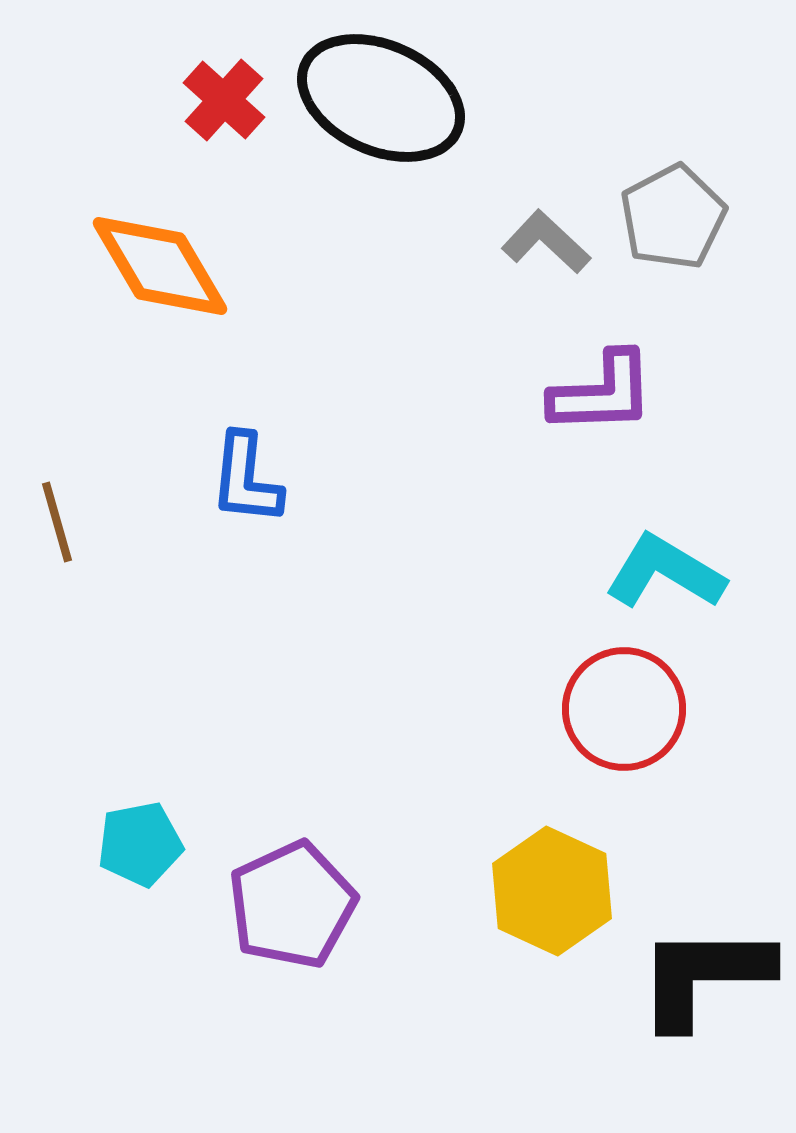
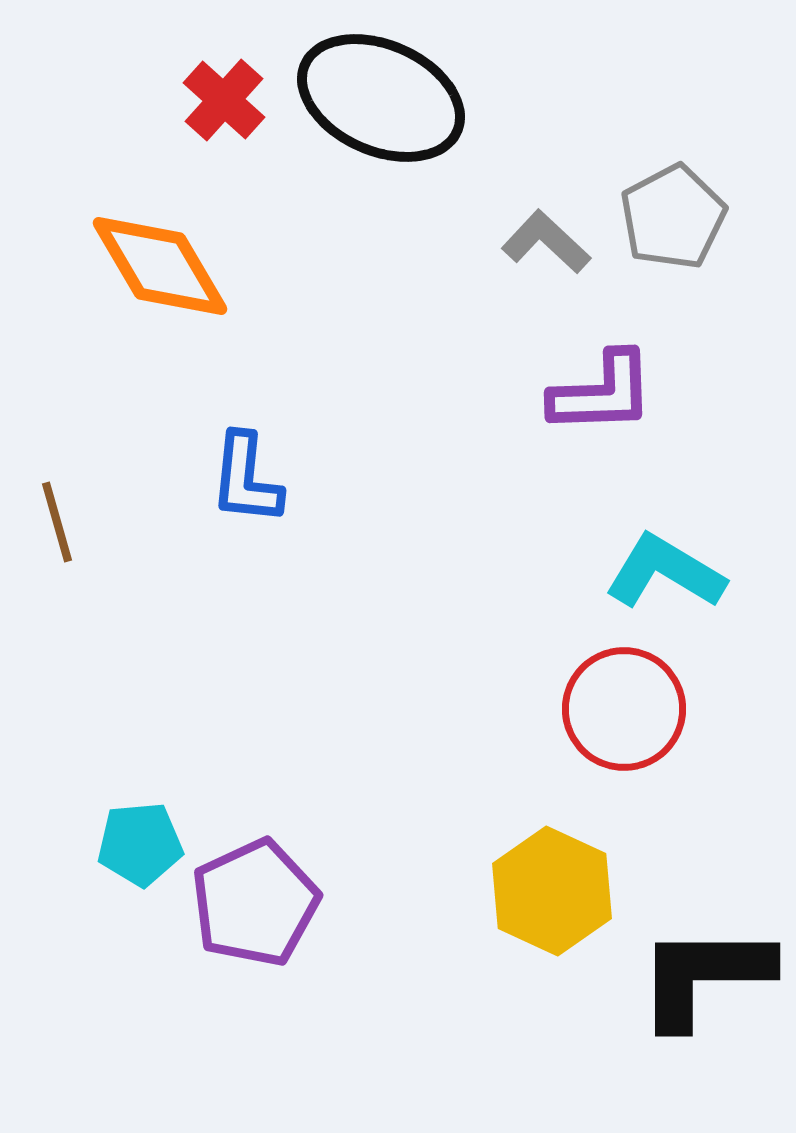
cyan pentagon: rotated 6 degrees clockwise
purple pentagon: moved 37 px left, 2 px up
